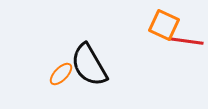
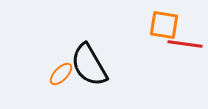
orange square: rotated 16 degrees counterclockwise
red line: moved 1 px left, 3 px down
